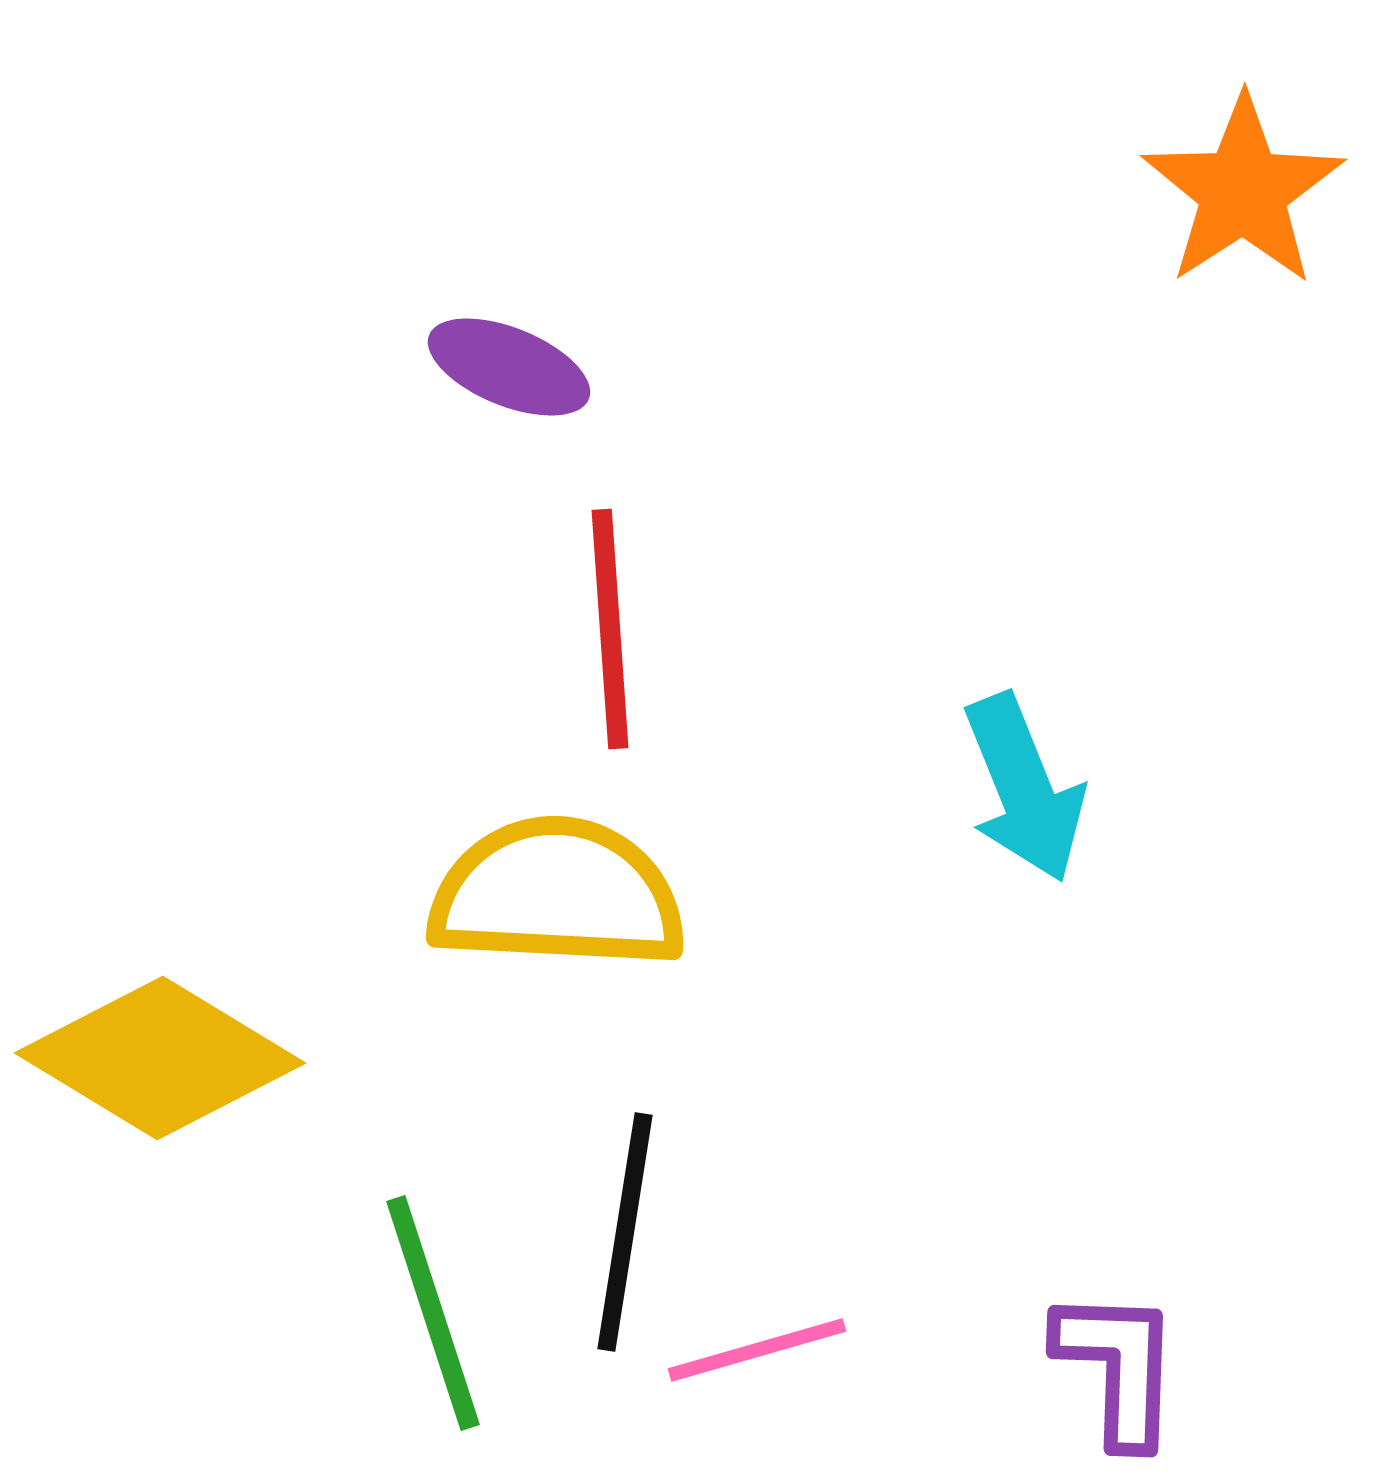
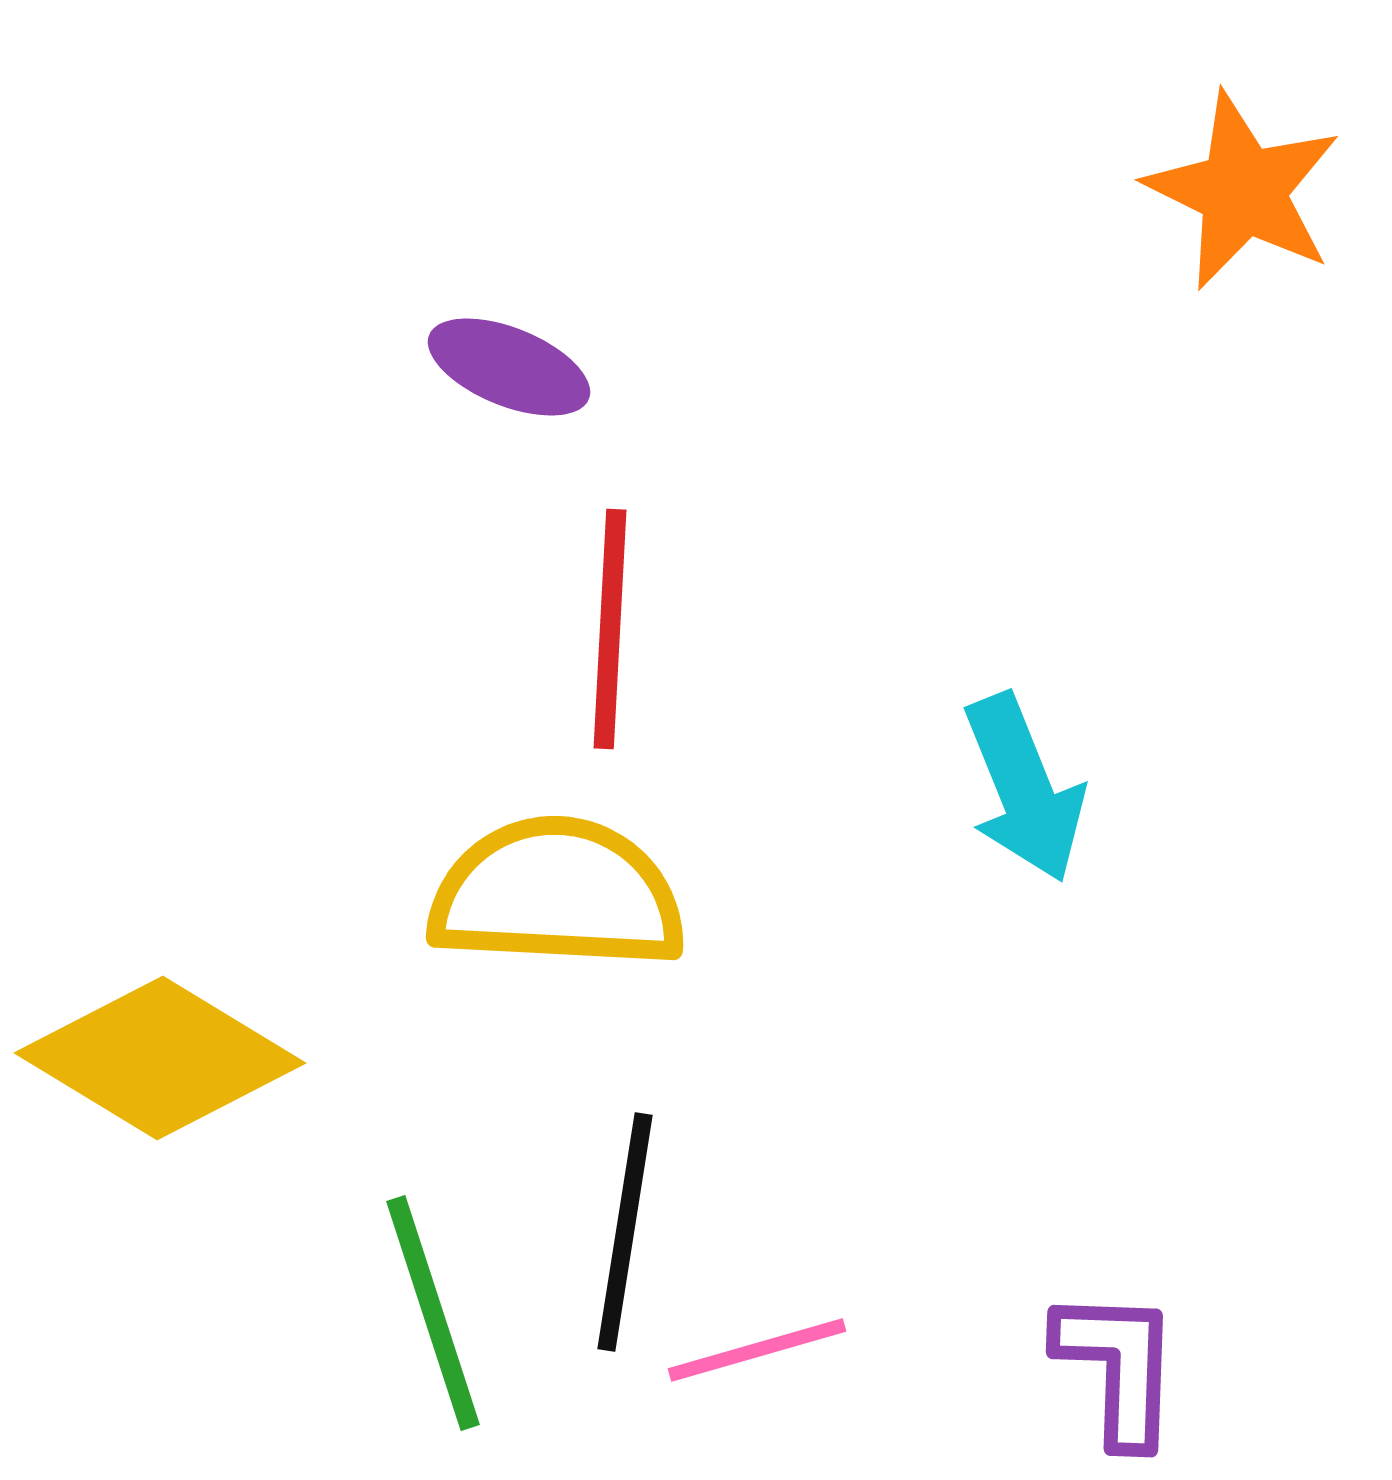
orange star: rotated 13 degrees counterclockwise
red line: rotated 7 degrees clockwise
